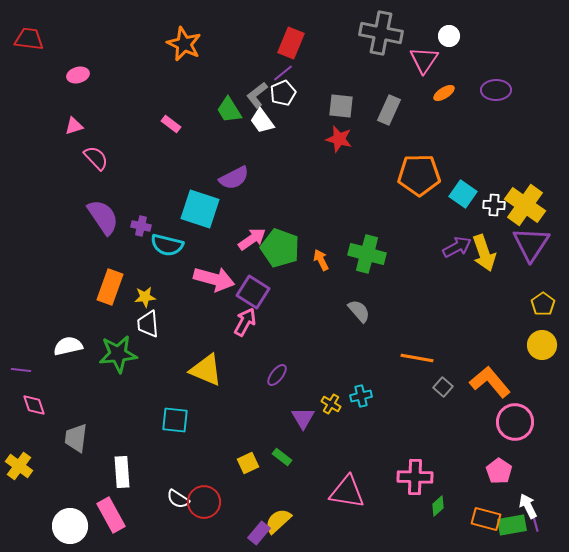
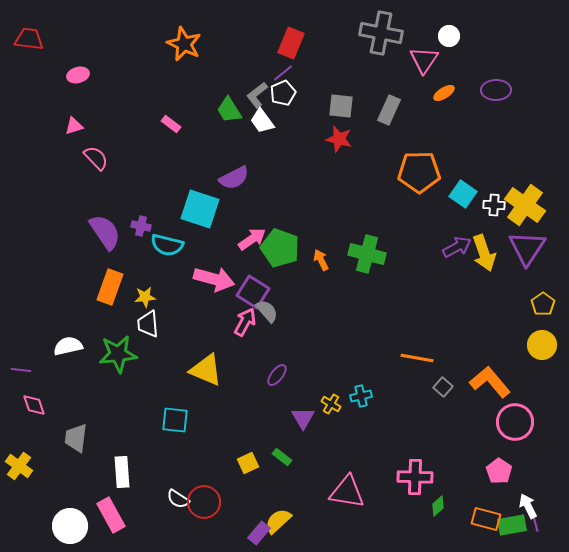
orange pentagon at (419, 175): moved 3 px up
purple semicircle at (103, 217): moved 2 px right, 15 px down
purple triangle at (531, 244): moved 4 px left, 4 px down
gray semicircle at (359, 311): moved 92 px left
